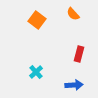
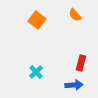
orange semicircle: moved 2 px right, 1 px down
red rectangle: moved 2 px right, 9 px down
